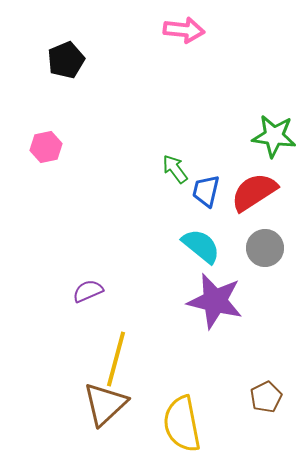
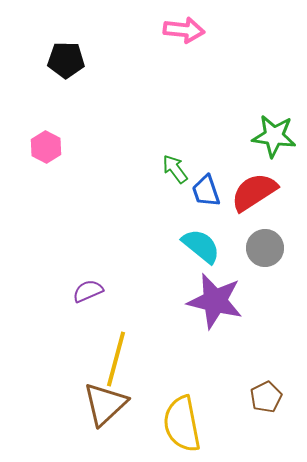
black pentagon: rotated 24 degrees clockwise
pink hexagon: rotated 20 degrees counterclockwise
blue trapezoid: rotated 32 degrees counterclockwise
